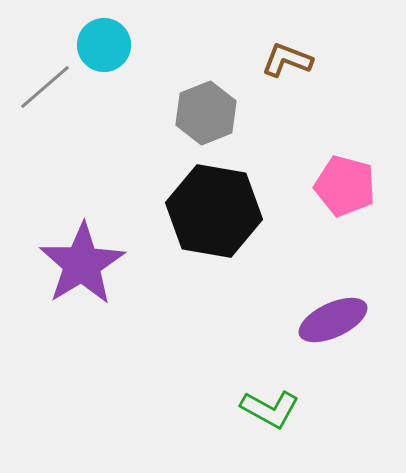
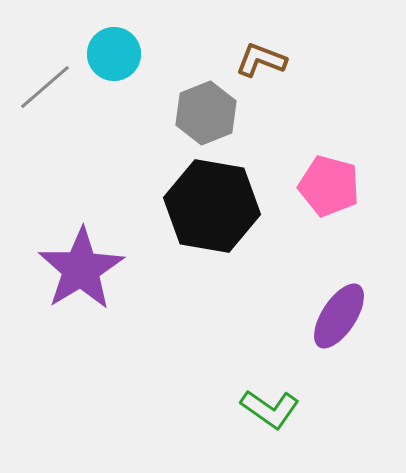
cyan circle: moved 10 px right, 9 px down
brown L-shape: moved 26 px left
pink pentagon: moved 16 px left
black hexagon: moved 2 px left, 5 px up
purple star: moved 1 px left, 5 px down
purple ellipse: moved 6 px right, 4 px up; rotated 32 degrees counterclockwise
green L-shape: rotated 6 degrees clockwise
